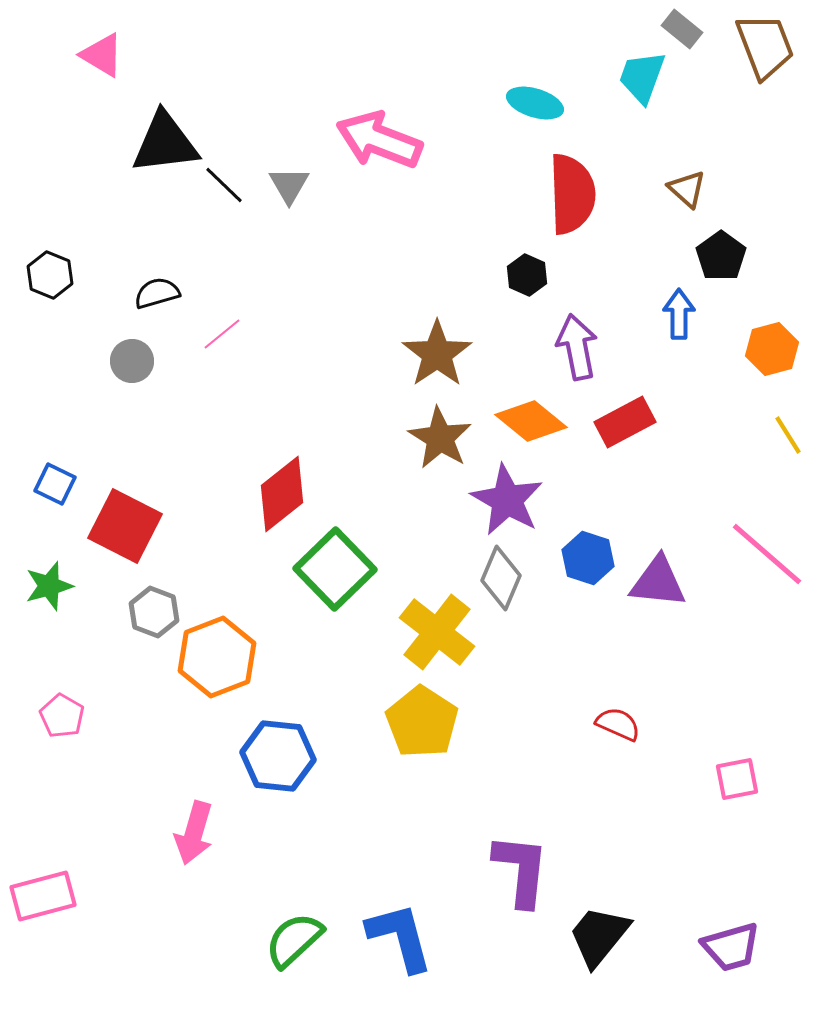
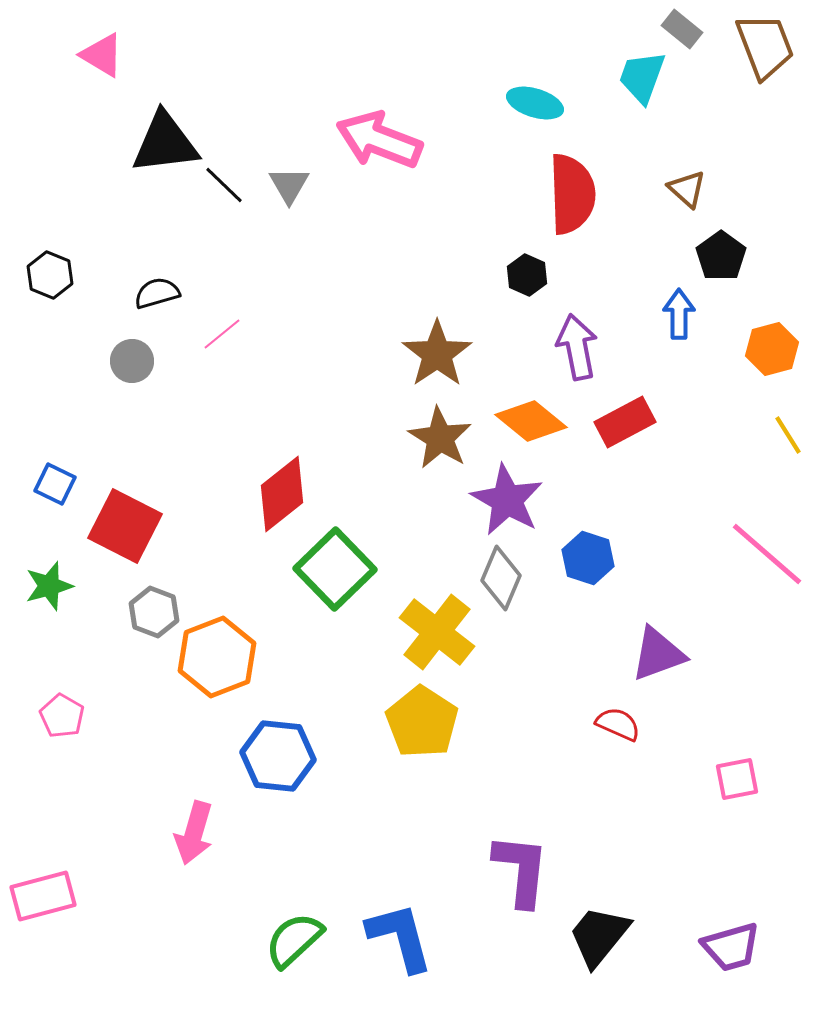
purple triangle at (658, 582): moved 72 px down; rotated 26 degrees counterclockwise
